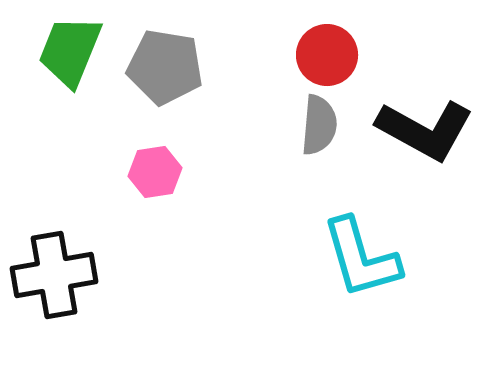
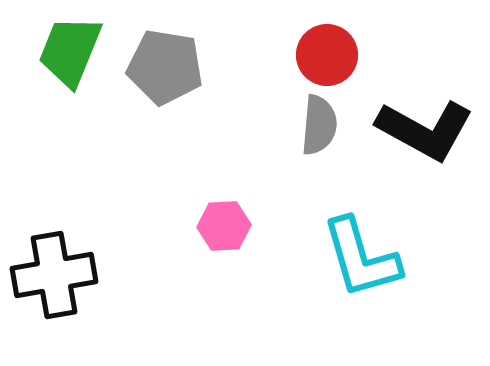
pink hexagon: moved 69 px right, 54 px down; rotated 6 degrees clockwise
